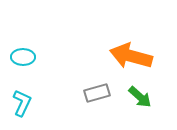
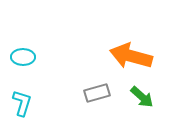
green arrow: moved 2 px right
cyan L-shape: rotated 8 degrees counterclockwise
